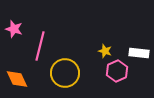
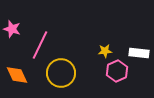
pink star: moved 2 px left
pink line: moved 1 px up; rotated 12 degrees clockwise
yellow star: rotated 24 degrees counterclockwise
yellow circle: moved 4 px left
orange diamond: moved 4 px up
